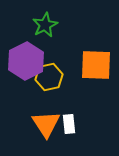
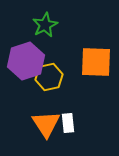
purple hexagon: rotated 9 degrees clockwise
orange square: moved 3 px up
white rectangle: moved 1 px left, 1 px up
